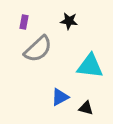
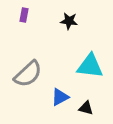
purple rectangle: moved 7 px up
gray semicircle: moved 10 px left, 25 px down
